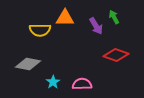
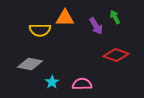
green arrow: moved 1 px right
gray diamond: moved 2 px right
cyan star: moved 1 px left
